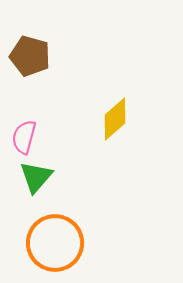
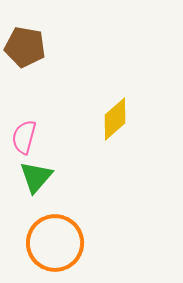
brown pentagon: moved 5 px left, 9 px up; rotated 6 degrees counterclockwise
